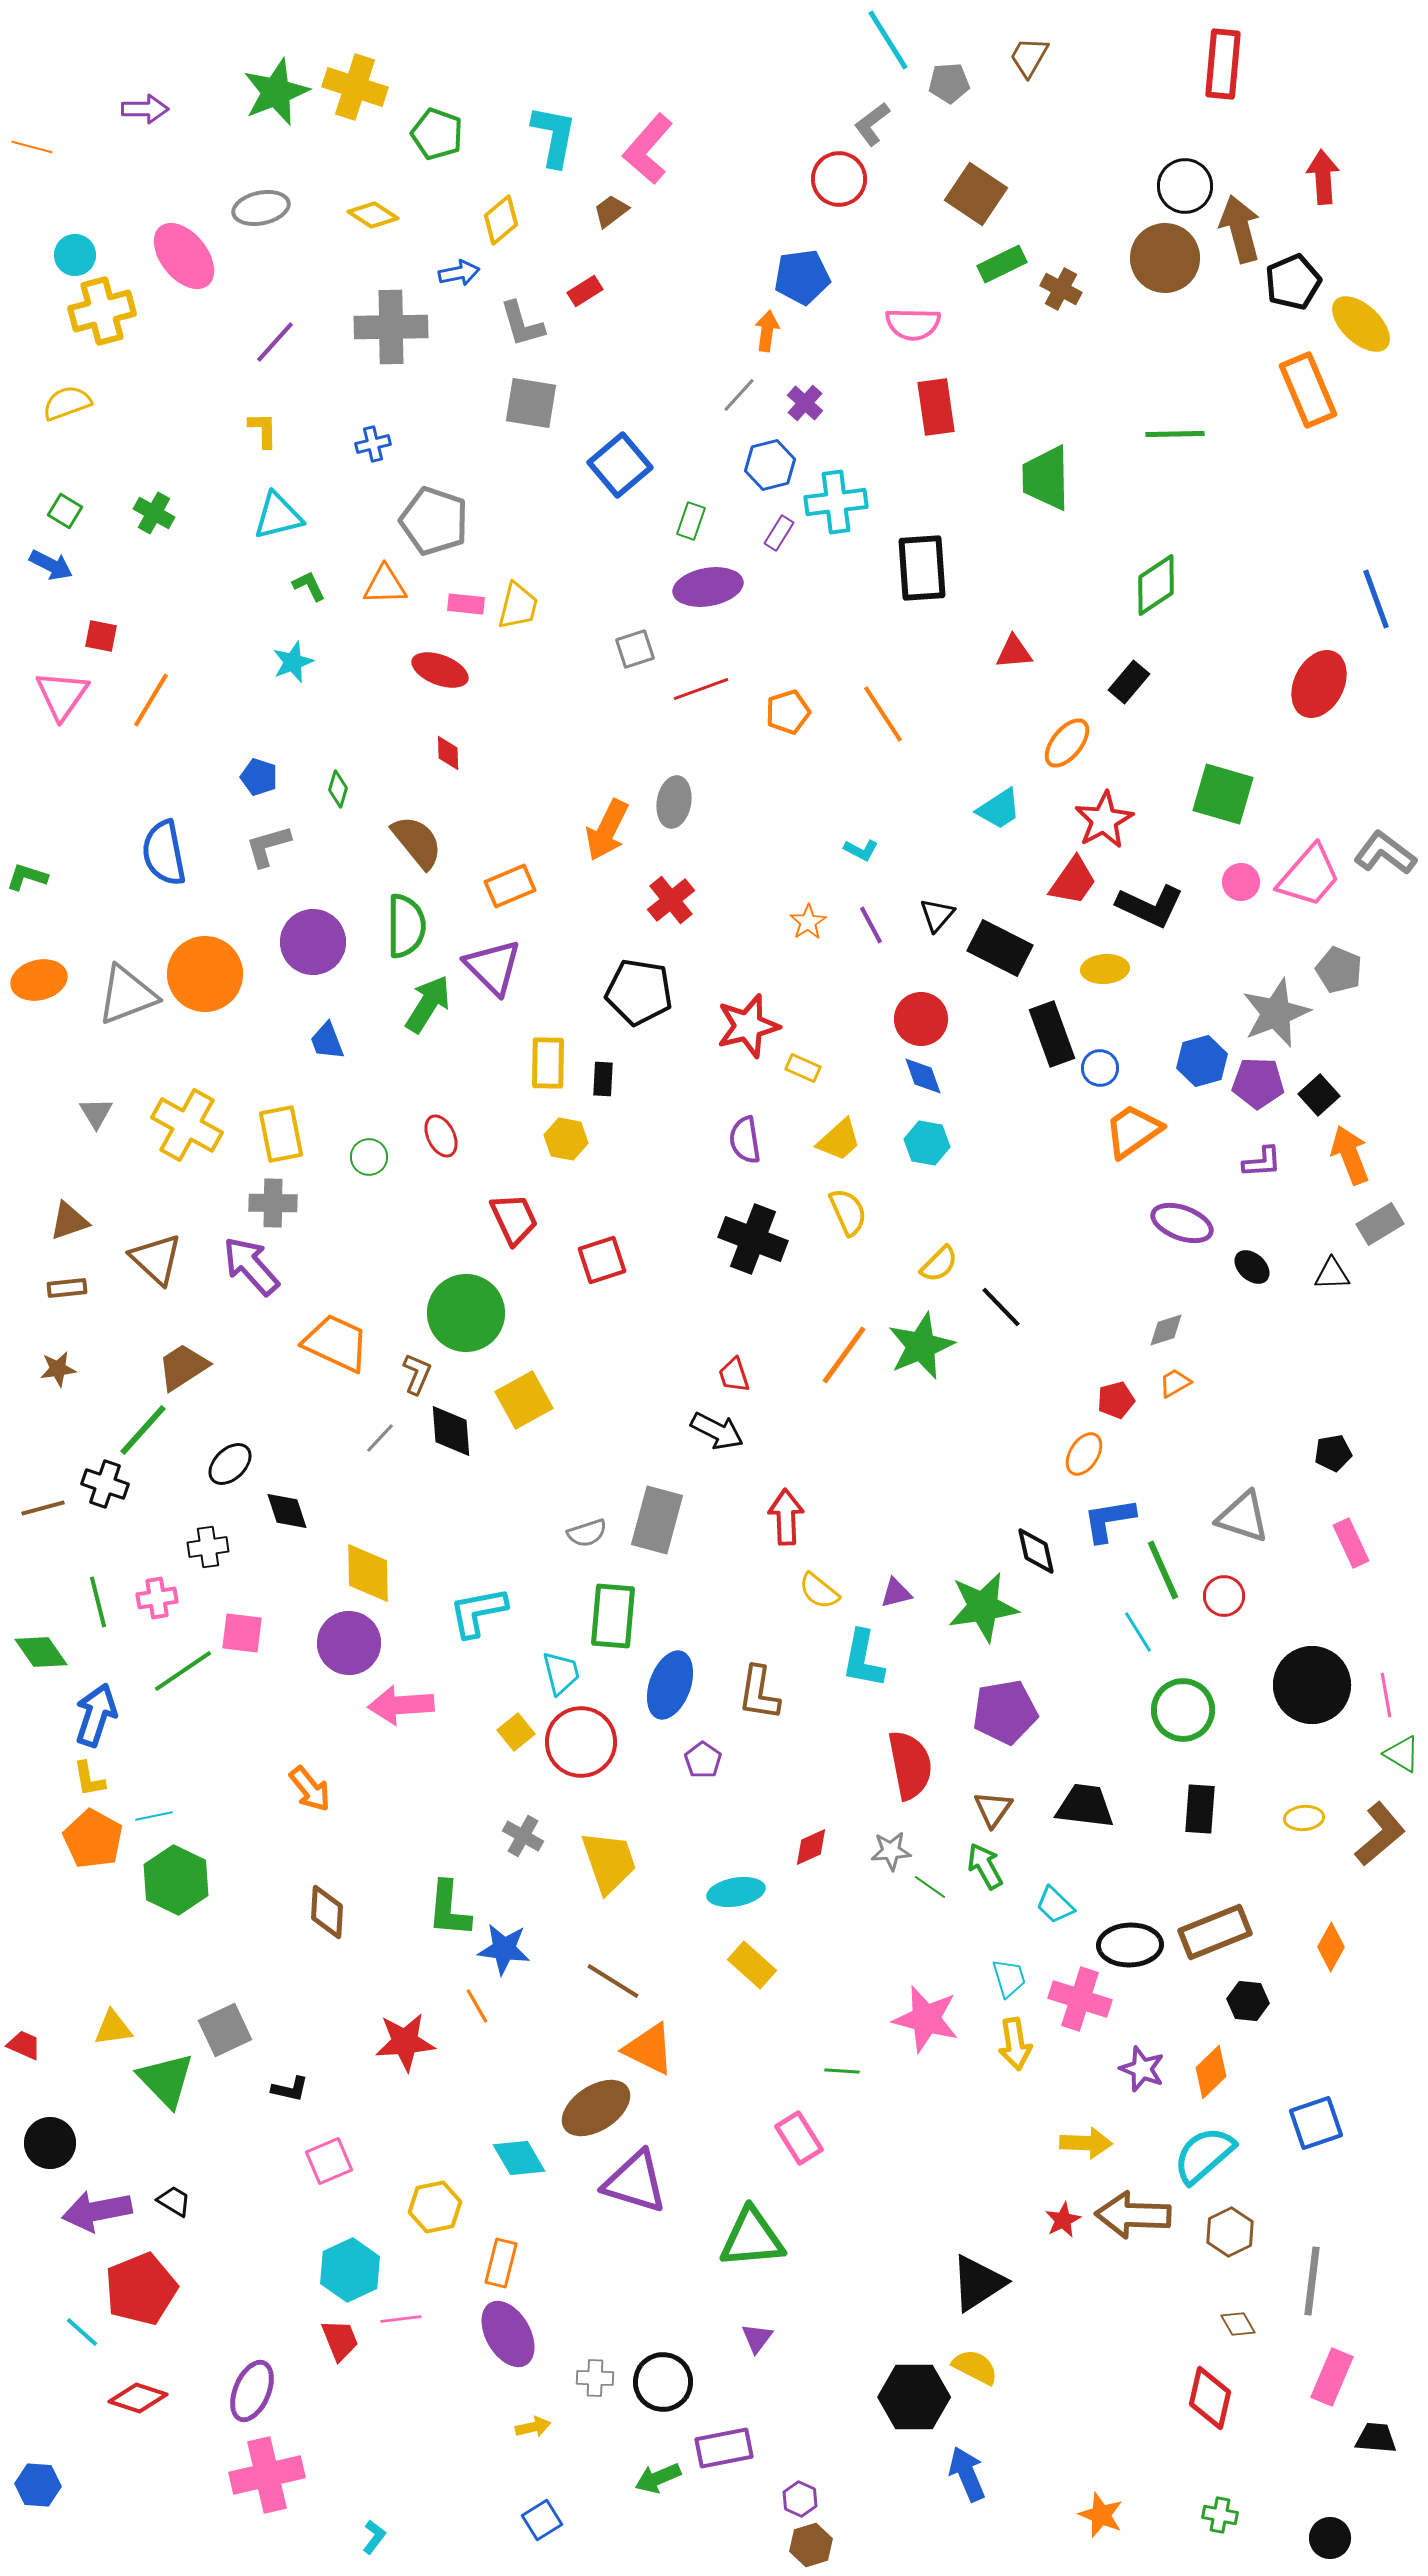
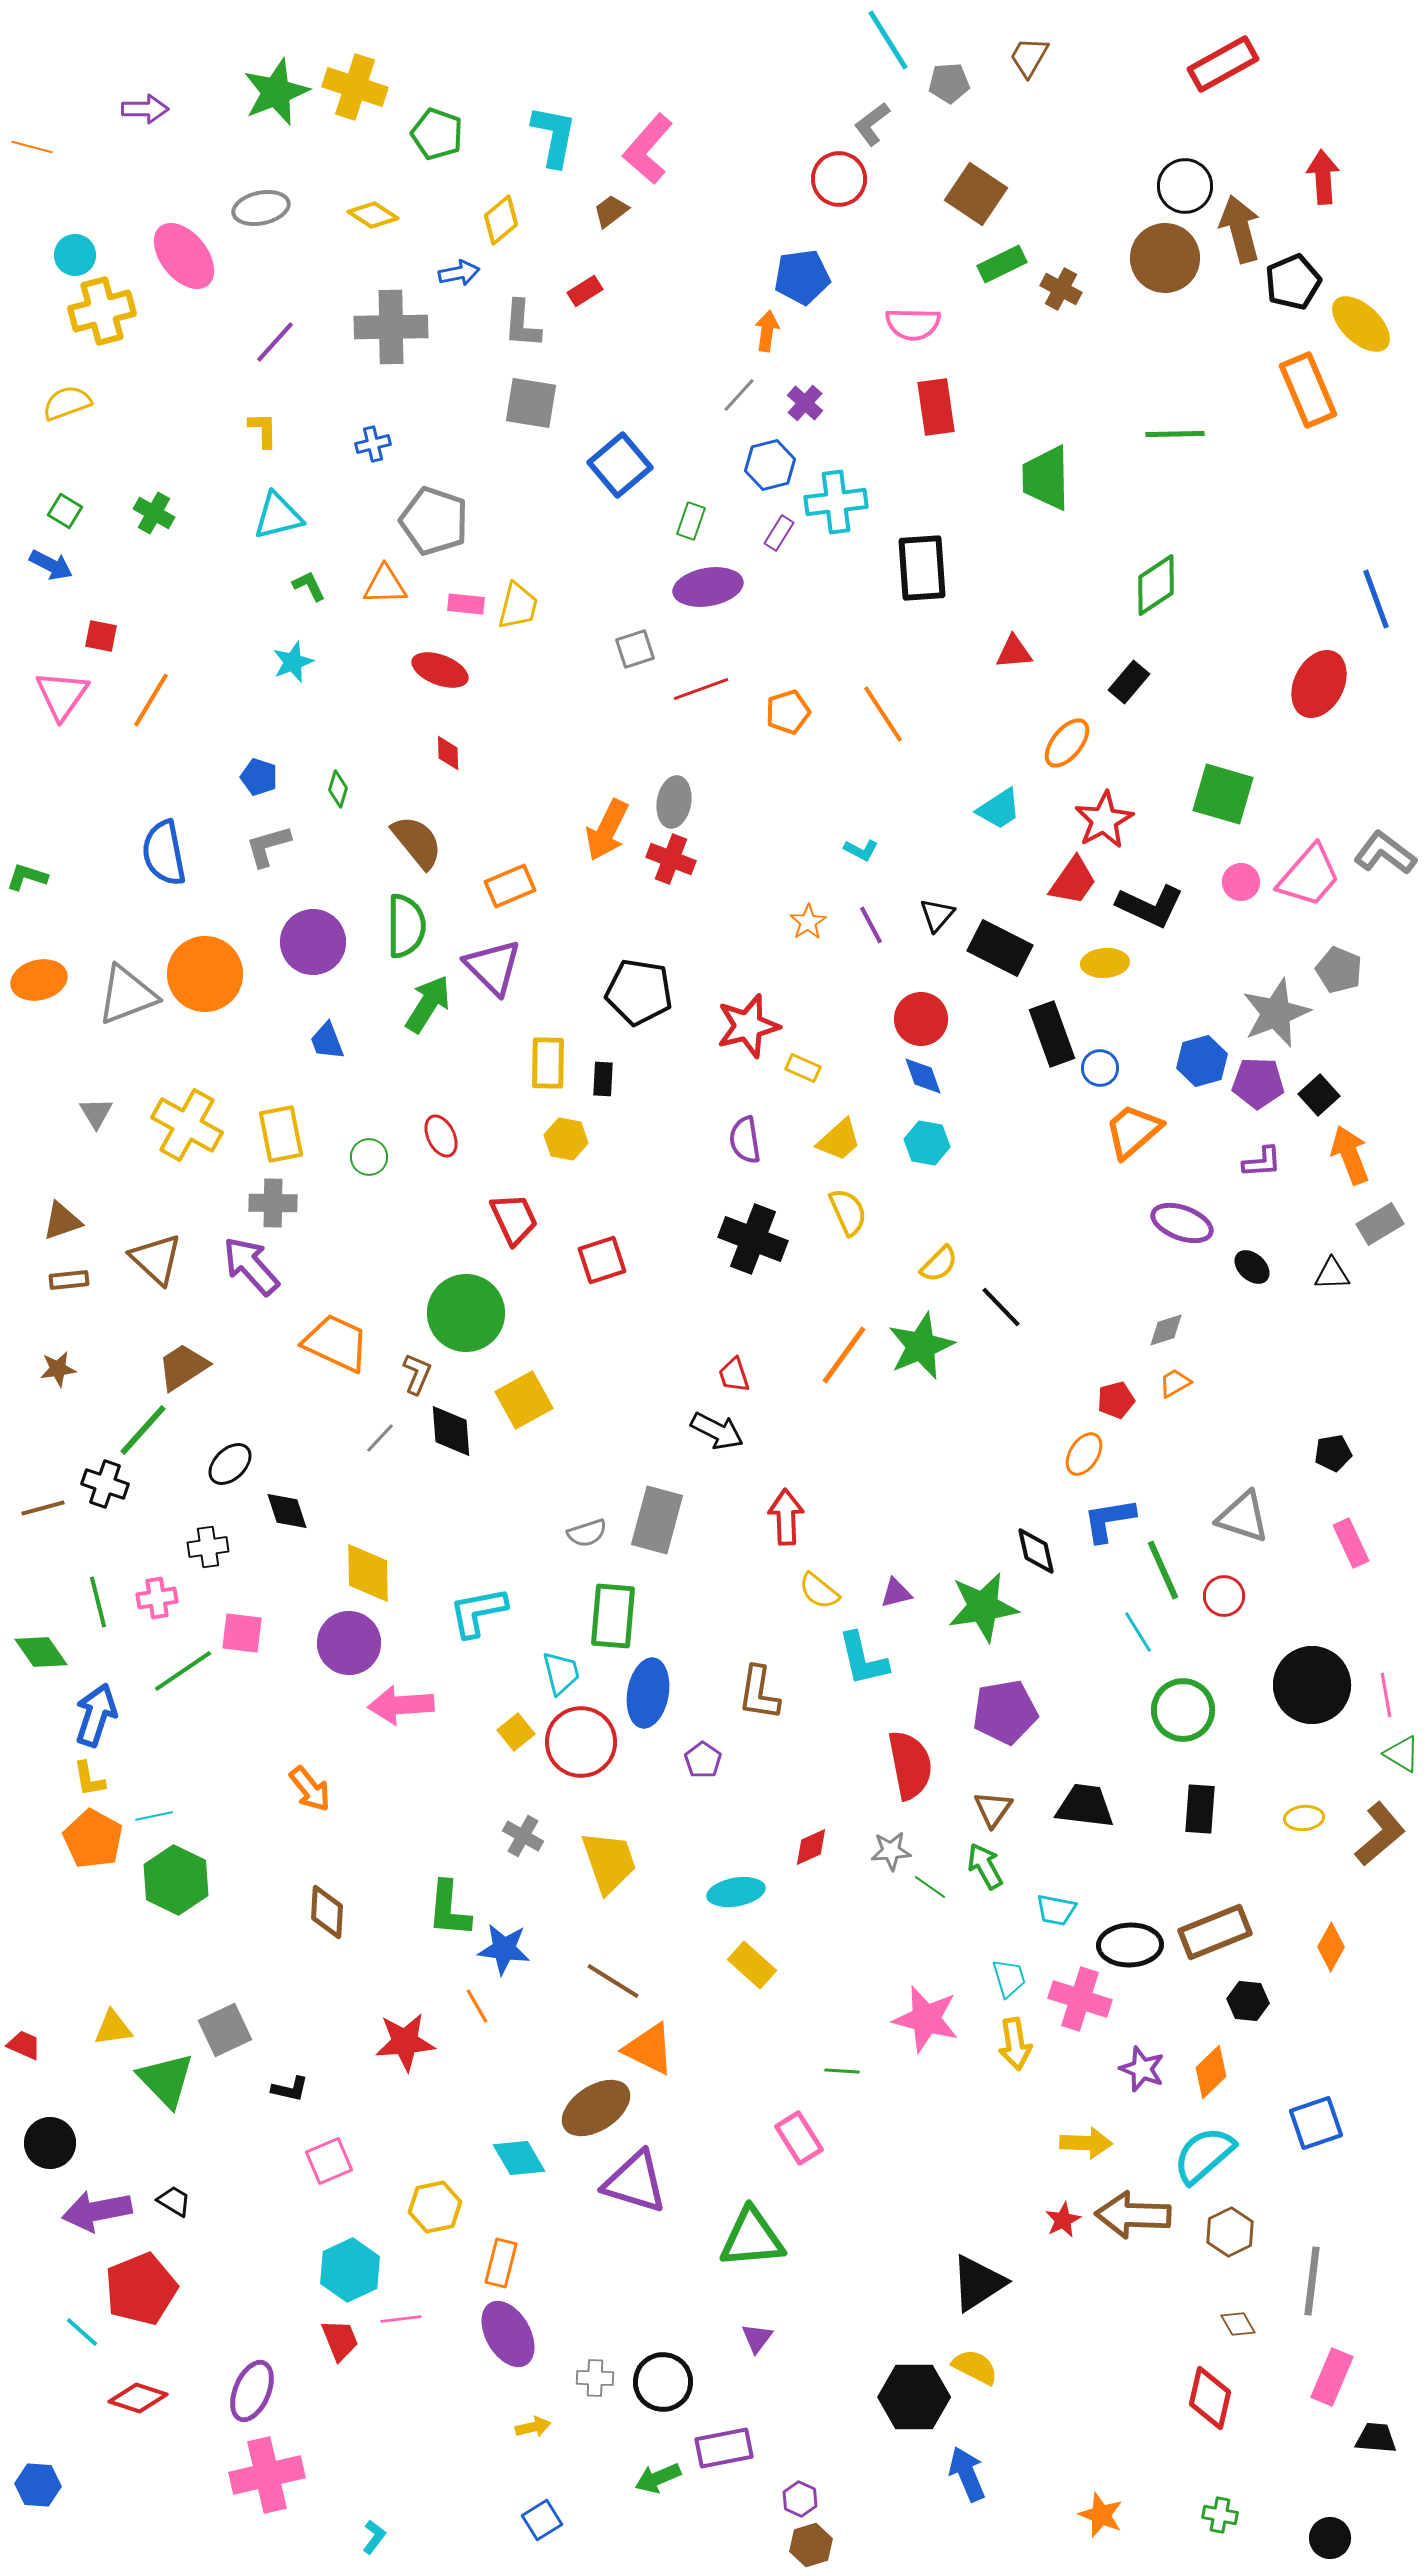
red rectangle at (1223, 64): rotated 56 degrees clockwise
gray L-shape at (522, 324): rotated 20 degrees clockwise
red cross at (671, 900): moved 41 px up; rotated 30 degrees counterclockwise
yellow ellipse at (1105, 969): moved 6 px up
orange trapezoid at (1133, 1131): rotated 6 degrees counterclockwise
brown triangle at (69, 1221): moved 7 px left
brown rectangle at (67, 1288): moved 2 px right, 8 px up
cyan L-shape at (863, 1659): rotated 24 degrees counterclockwise
blue ellipse at (670, 1685): moved 22 px left, 8 px down; rotated 10 degrees counterclockwise
cyan trapezoid at (1055, 1905): moved 1 px right, 5 px down; rotated 33 degrees counterclockwise
